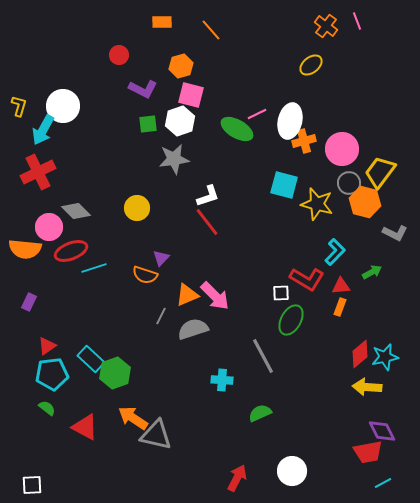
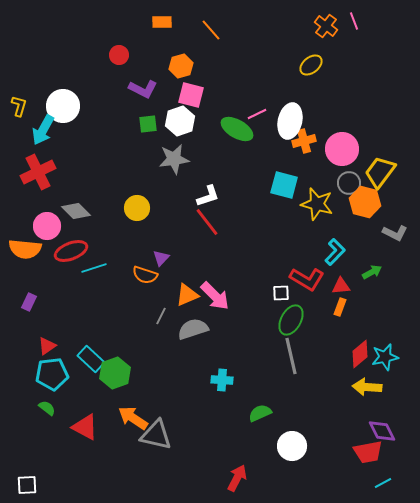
pink line at (357, 21): moved 3 px left
pink circle at (49, 227): moved 2 px left, 1 px up
gray line at (263, 356): moved 28 px right; rotated 15 degrees clockwise
white circle at (292, 471): moved 25 px up
white square at (32, 485): moved 5 px left
